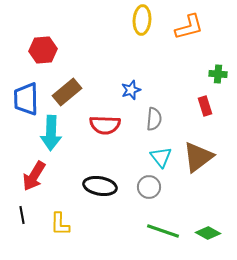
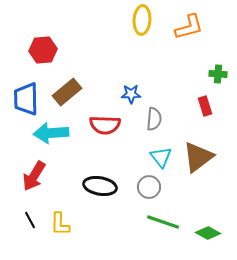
blue star: moved 4 px down; rotated 18 degrees clockwise
cyan arrow: rotated 84 degrees clockwise
black line: moved 8 px right, 5 px down; rotated 18 degrees counterclockwise
green line: moved 9 px up
